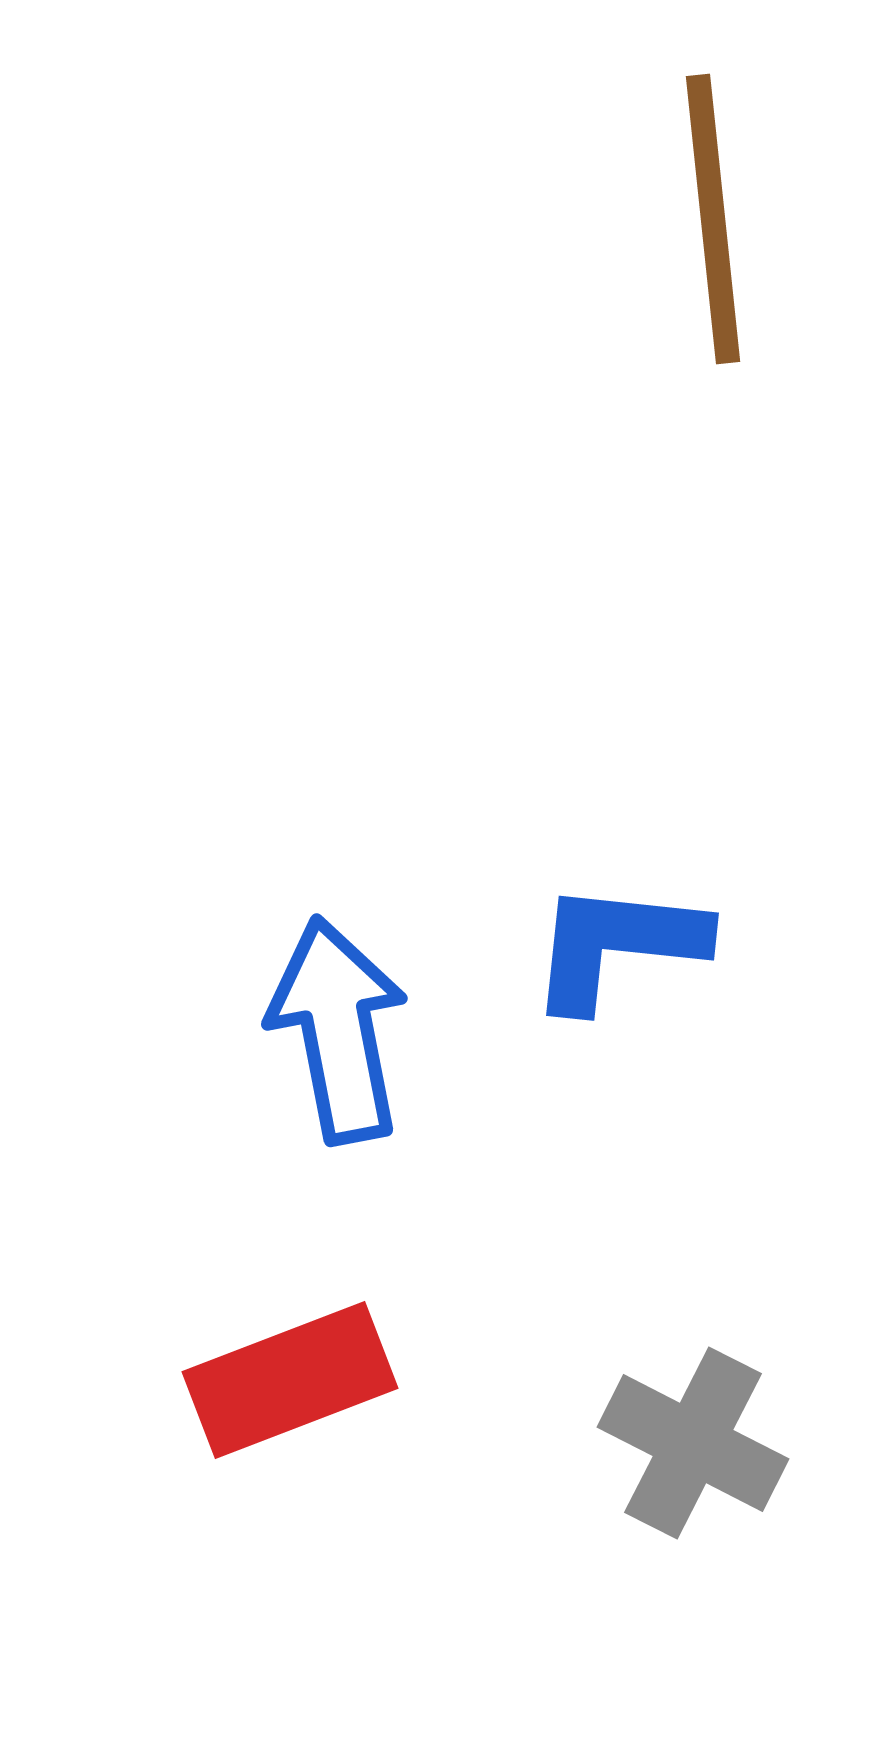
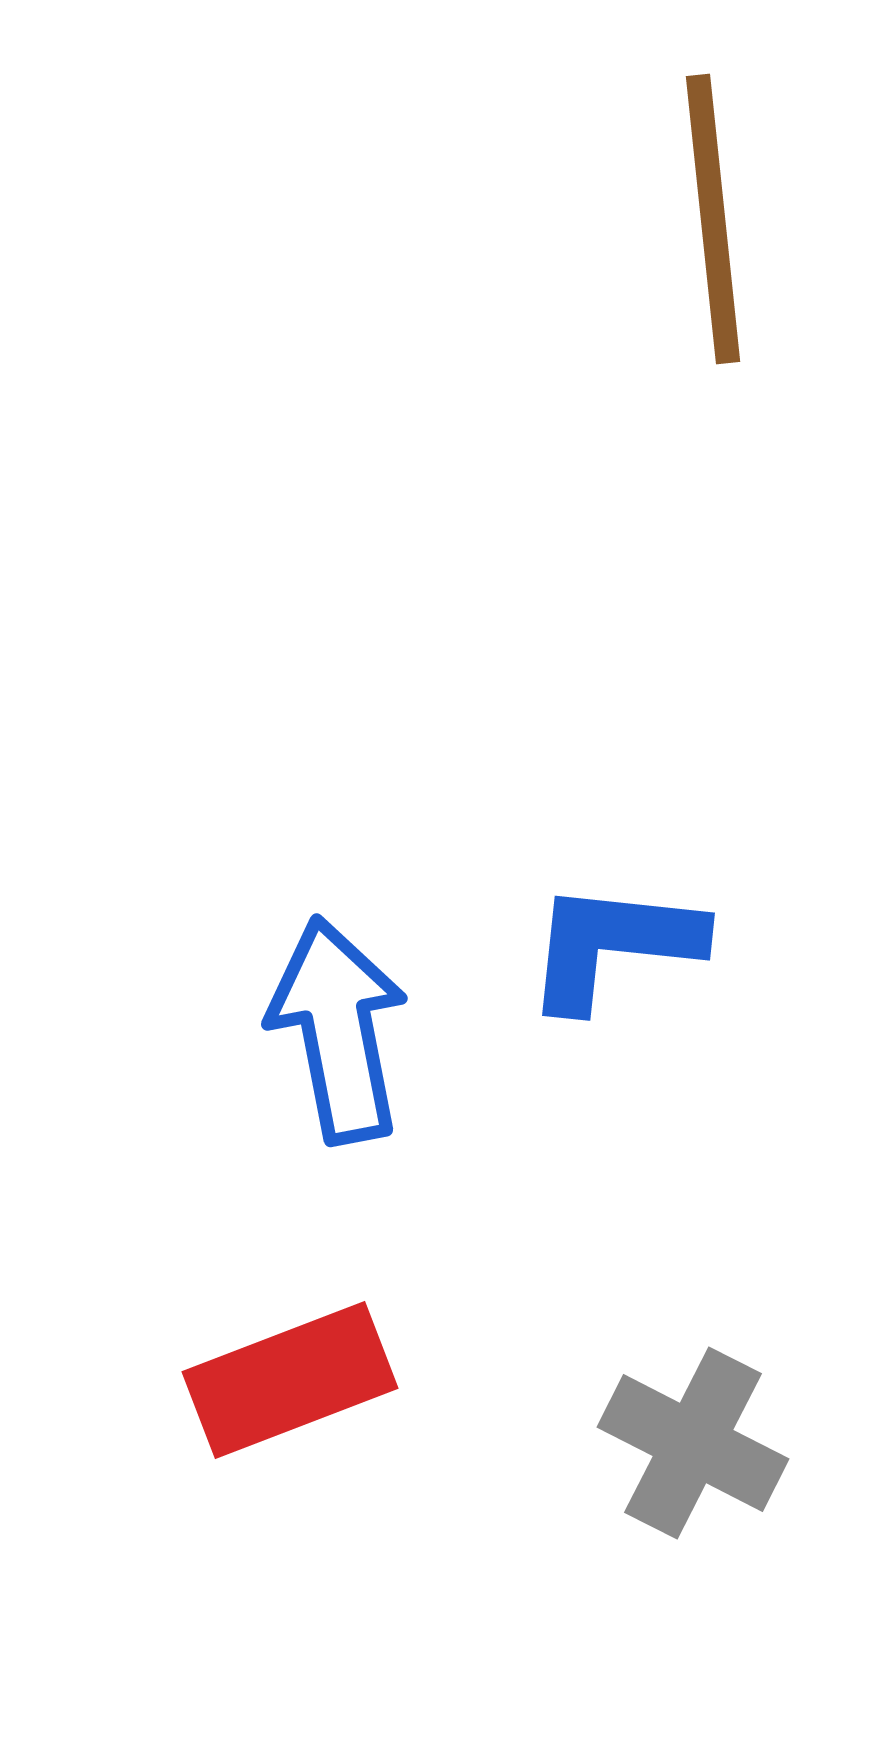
blue L-shape: moved 4 px left
